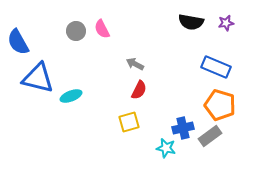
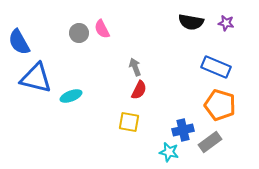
purple star: rotated 21 degrees clockwise
gray circle: moved 3 px right, 2 px down
blue semicircle: moved 1 px right
gray arrow: moved 3 px down; rotated 42 degrees clockwise
blue triangle: moved 2 px left
yellow square: rotated 25 degrees clockwise
blue cross: moved 2 px down
gray rectangle: moved 6 px down
cyan star: moved 3 px right, 4 px down
